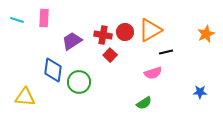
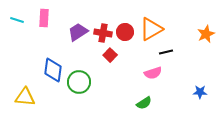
orange triangle: moved 1 px right, 1 px up
red cross: moved 2 px up
purple trapezoid: moved 6 px right, 9 px up
